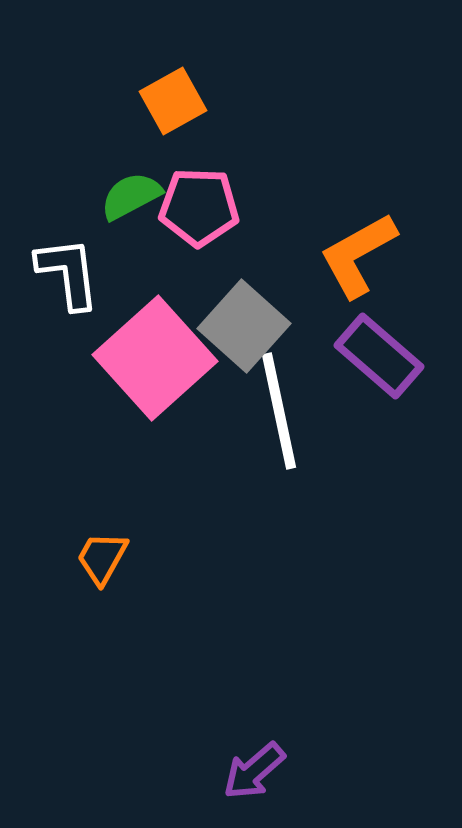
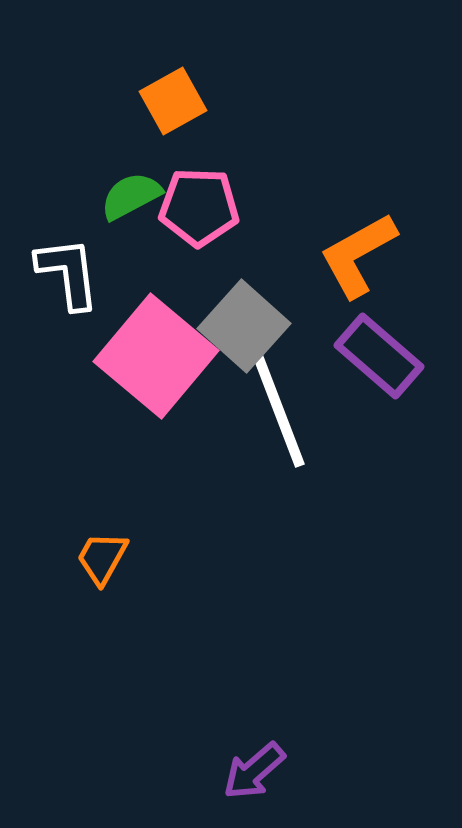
pink square: moved 1 px right, 2 px up; rotated 8 degrees counterclockwise
white line: rotated 9 degrees counterclockwise
